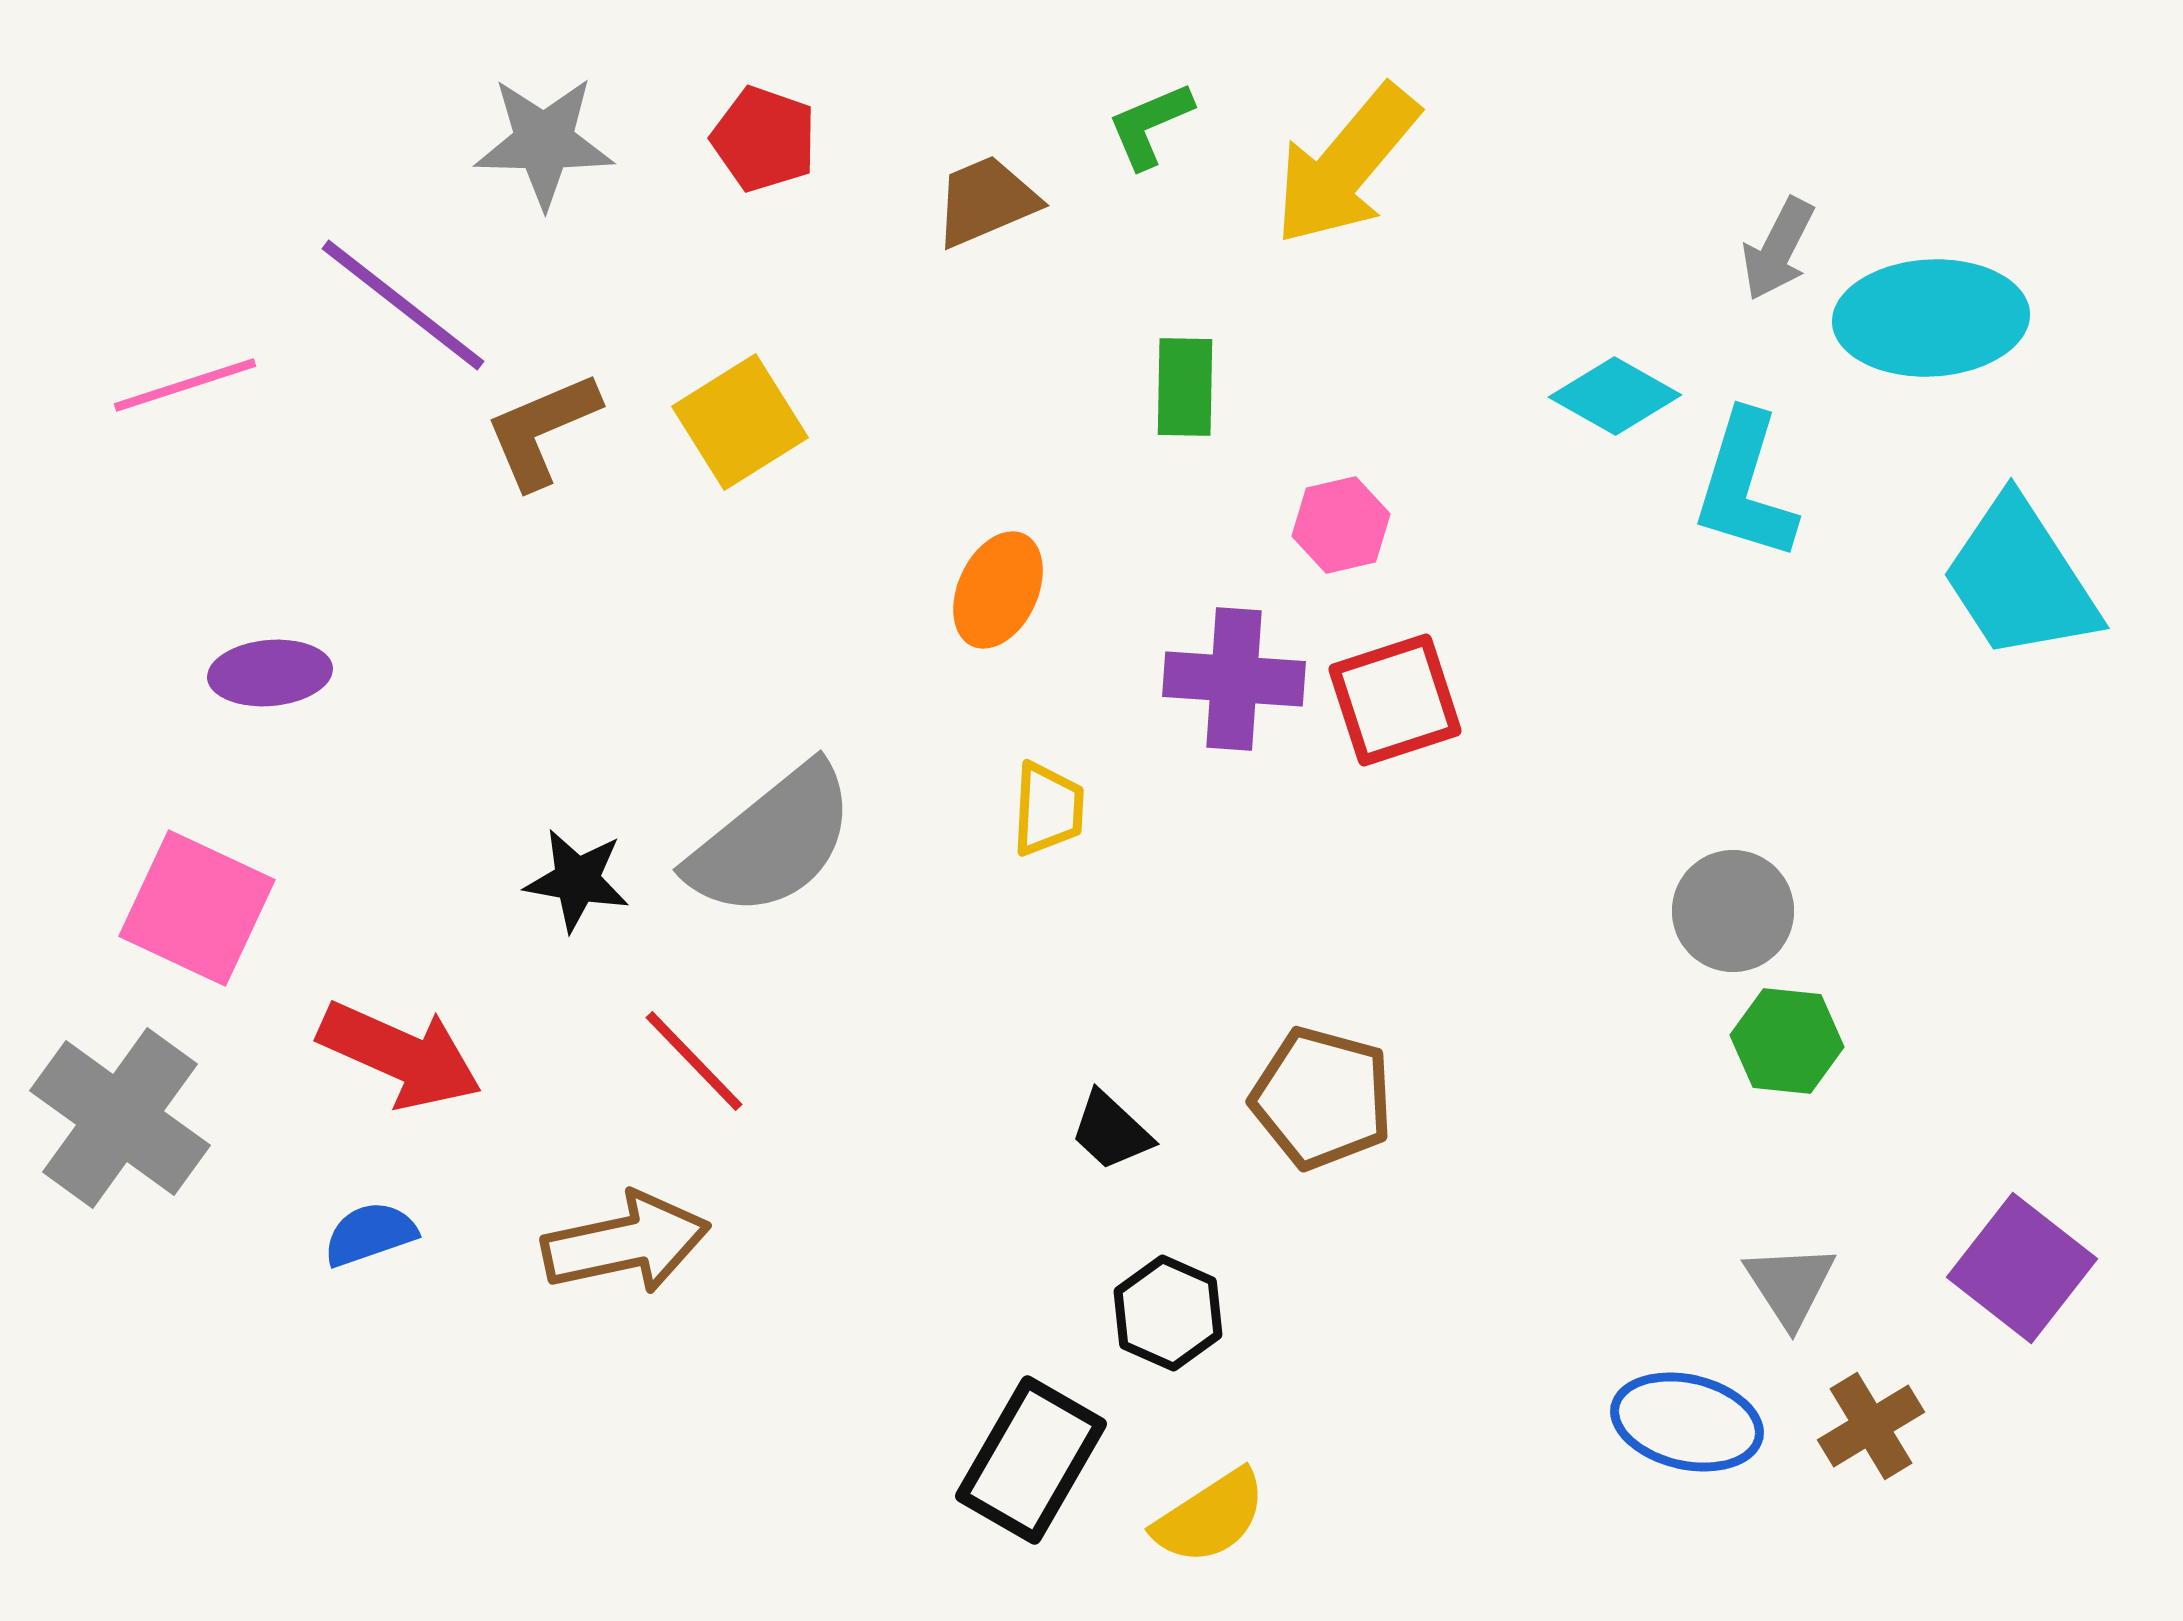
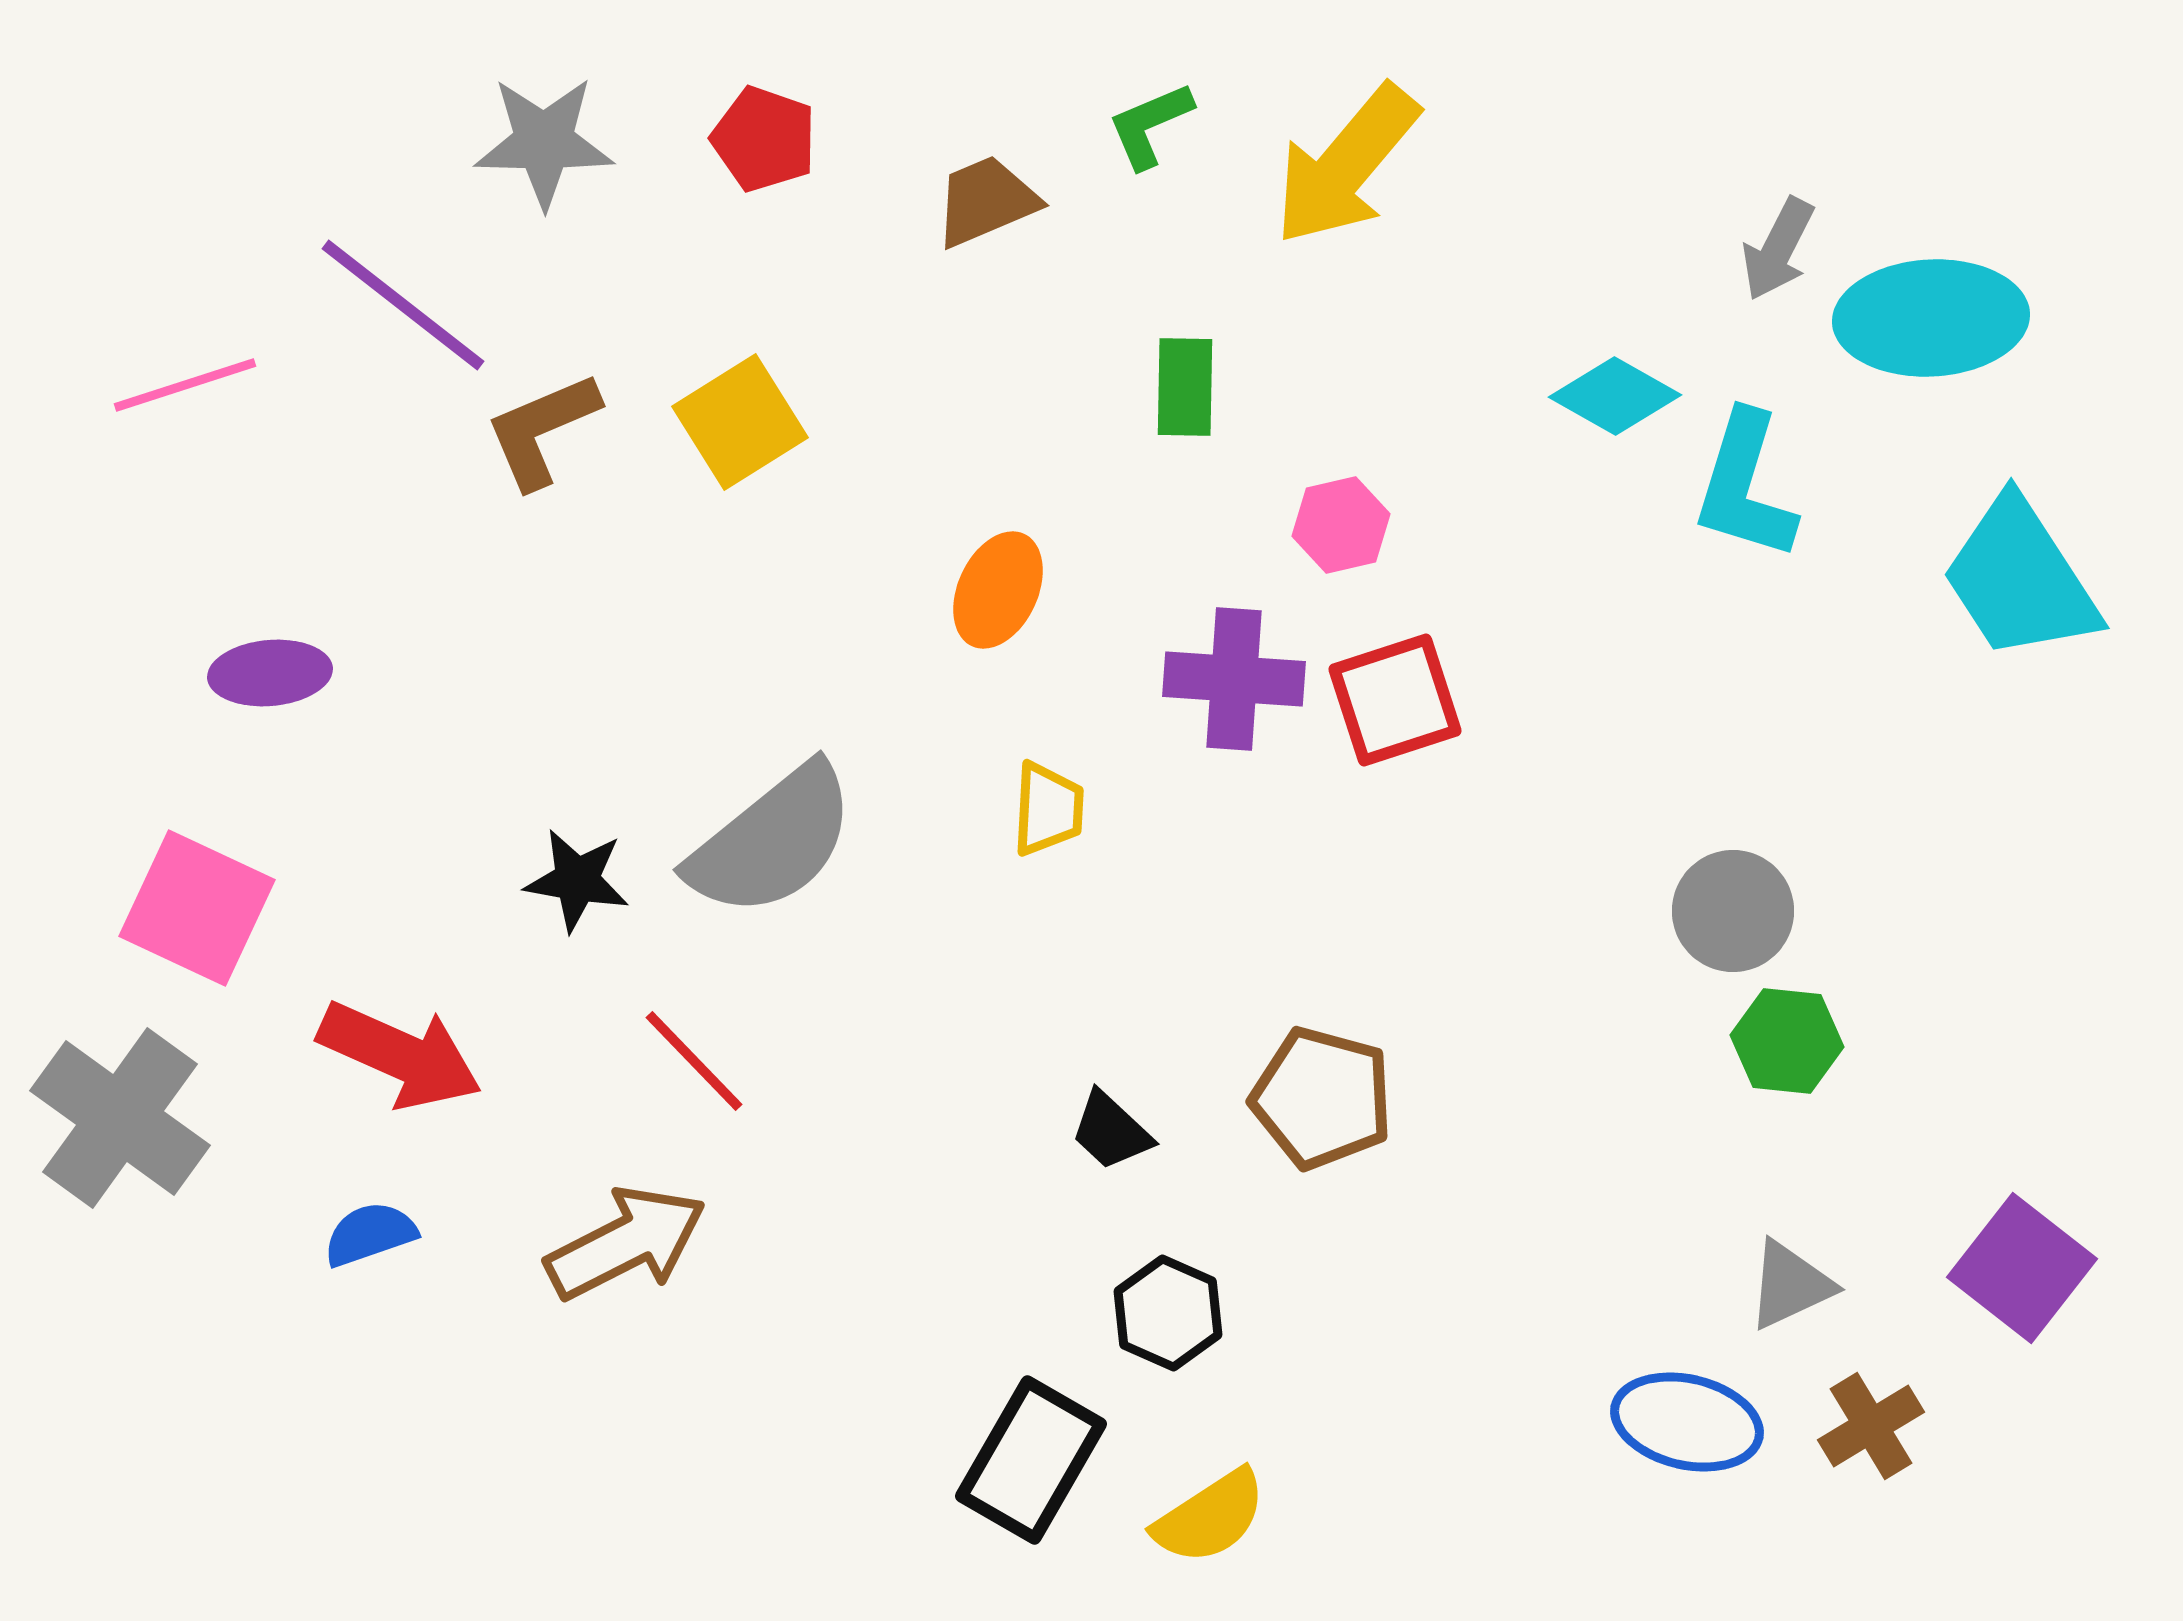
brown arrow: rotated 15 degrees counterclockwise
gray triangle: rotated 38 degrees clockwise
